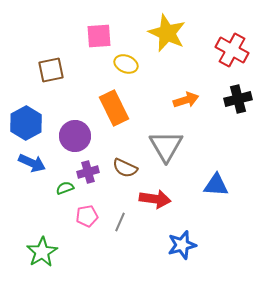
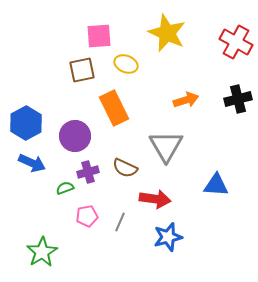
red cross: moved 4 px right, 8 px up
brown square: moved 31 px right
blue star: moved 14 px left, 8 px up
